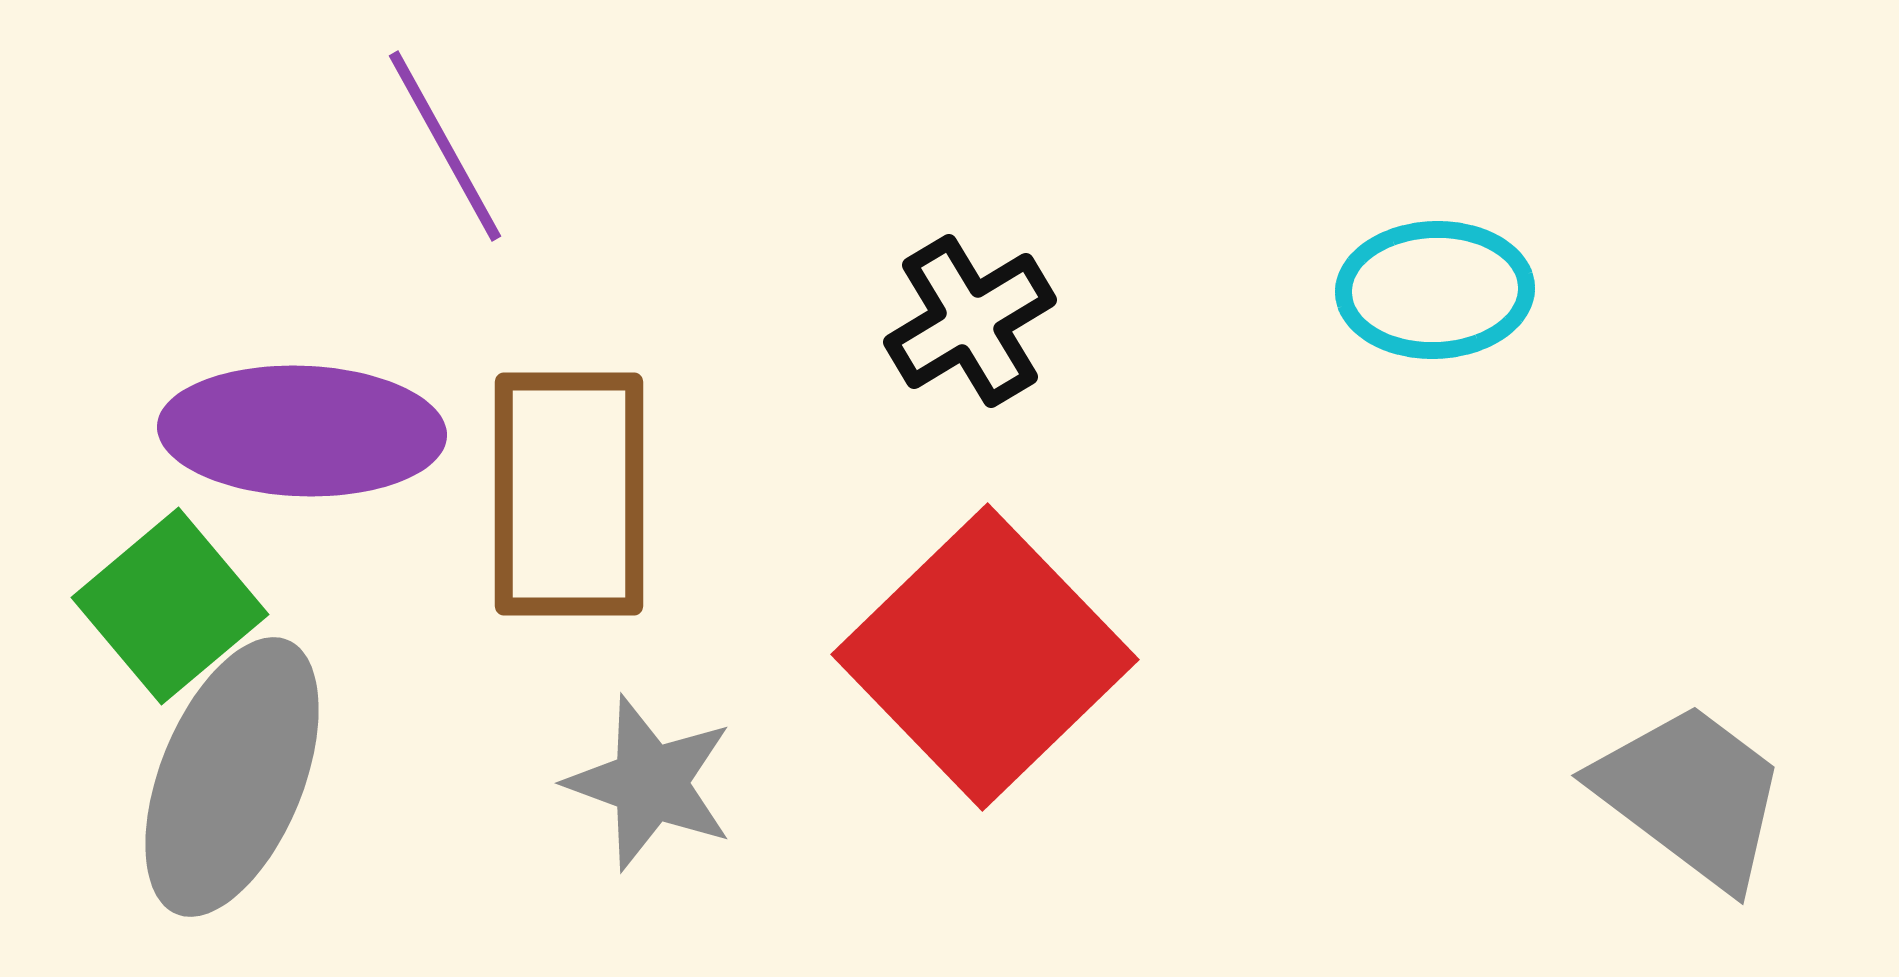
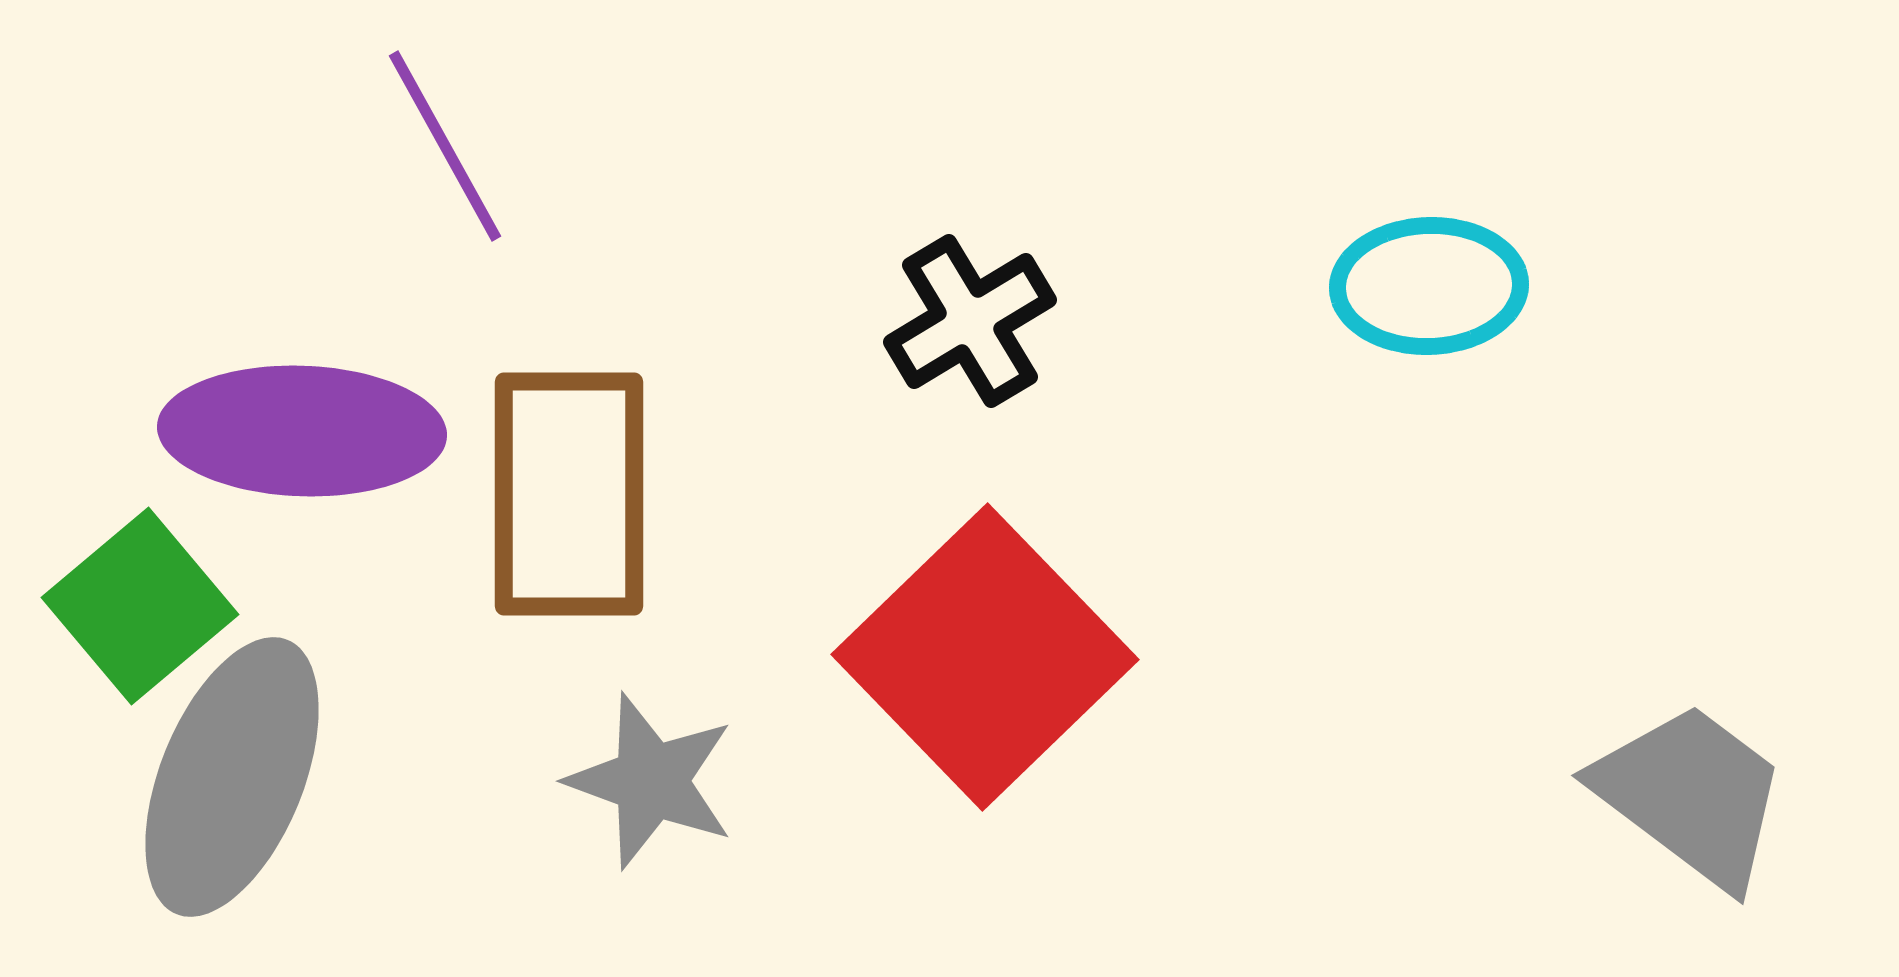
cyan ellipse: moved 6 px left, 4 px up
green square: moved 30 px left
gray star: moved 1 px right, 2 px up
